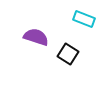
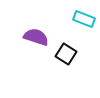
black square: moved 2 px left
